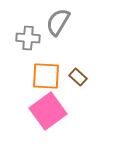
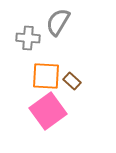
brown rectangle: moved 6 px left, 4 px down
